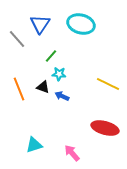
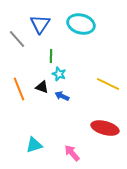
green line: rotated 40 degrees counterclockwise
cyan star: rotated 16 degrees clockwise
black triangle: moved 1 px left
